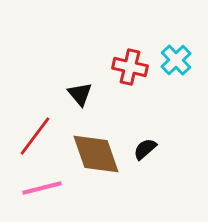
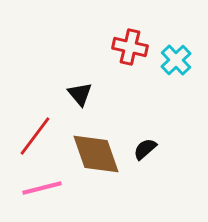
red cross: moved 20 px up
